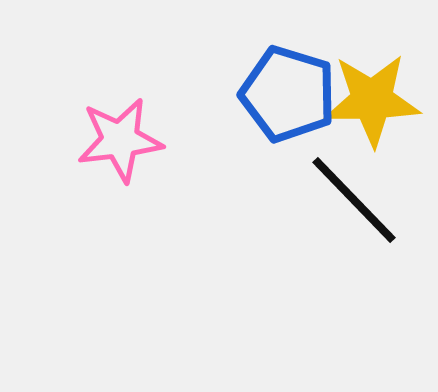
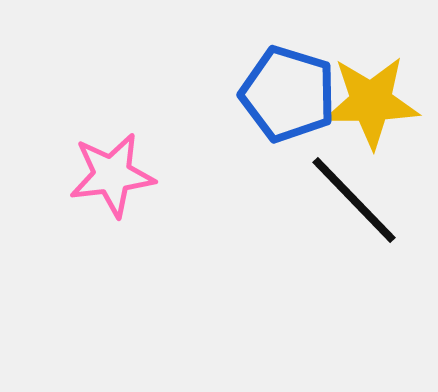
yellow star: moved 1 px left, 2 px down
pink star: moved 8 px left, 35 px down
